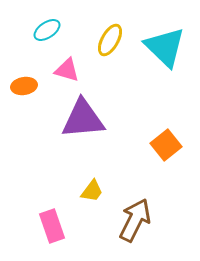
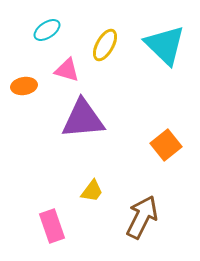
yellow ellipse: moved 5 px left, 5 px down
cyan triangle: moved 2 px up
brown arrow: moved 7 px right, 3 px up
